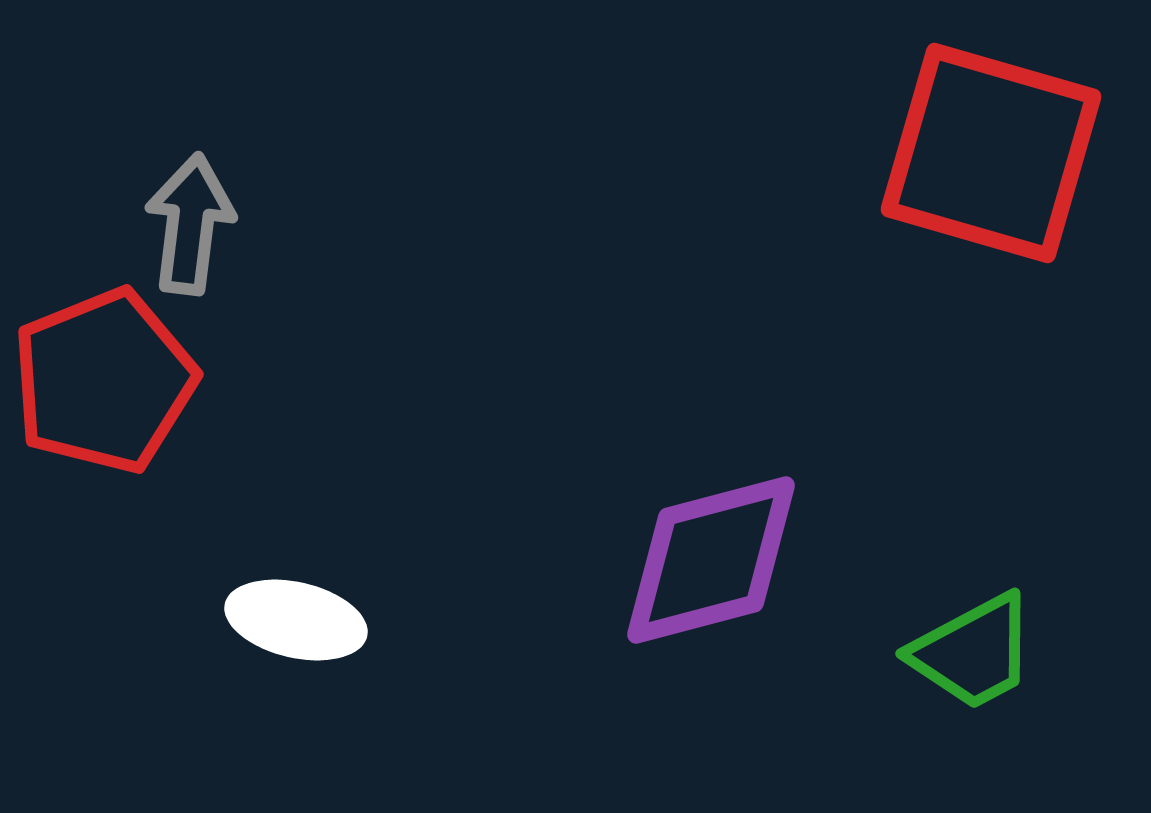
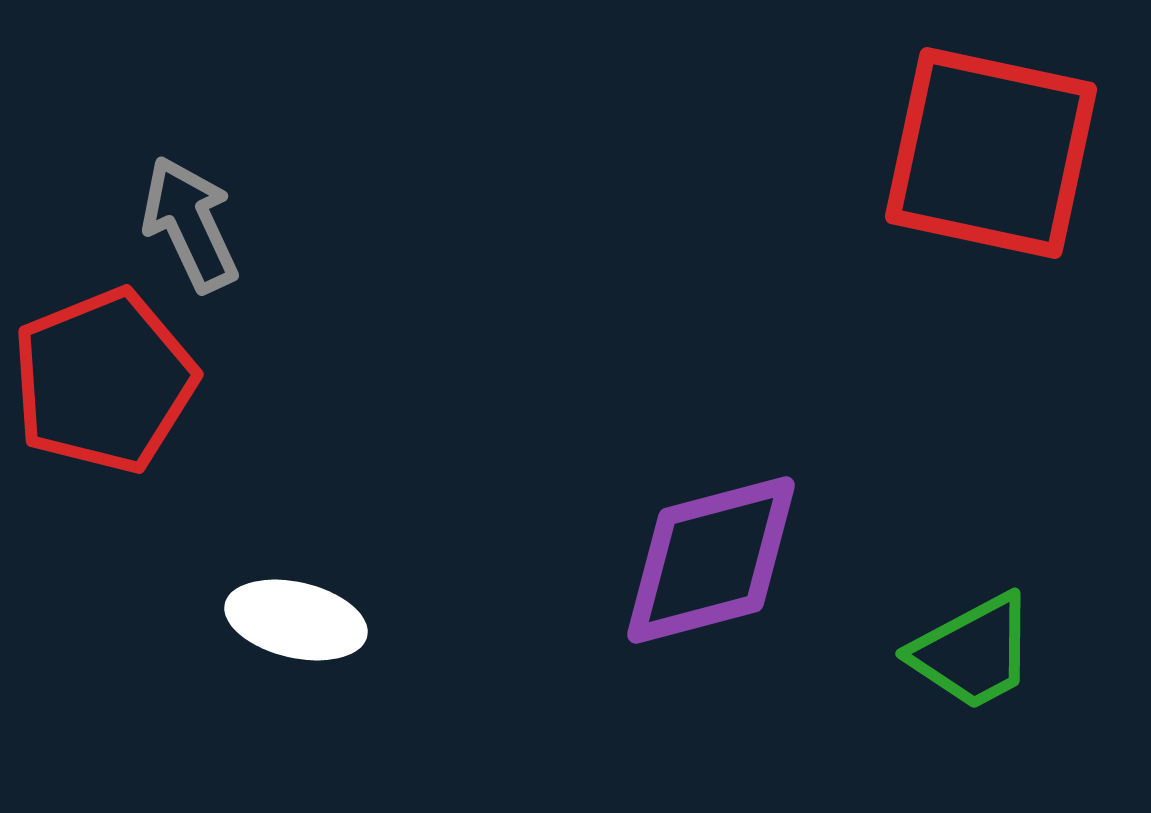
red square: rotated 4 degrees counterclockwise
gray arrow: rotated 32 degrees counterclockwise
